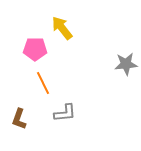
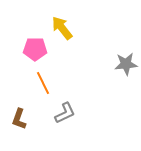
gray L-shape: rotated 20 degrees counterclockwise
